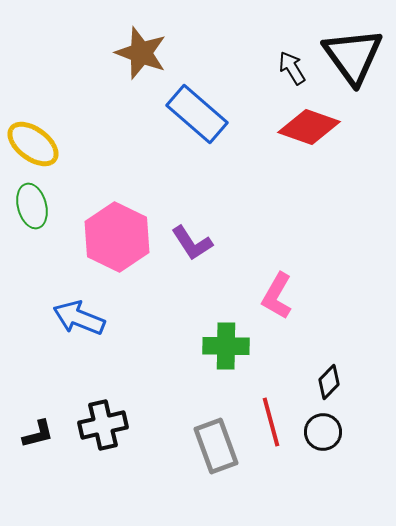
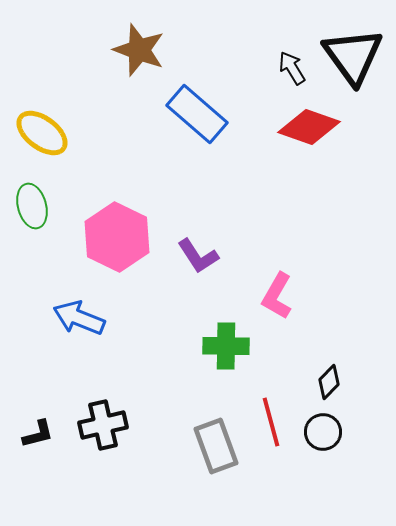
brown star: moved 2 px left, 3 px up
yellow ellipse: moved 9 px right, 11 px up
purple L-shape: moved 6 px right, 13 px down
